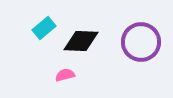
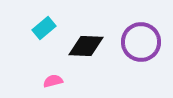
black diamond: moved 5 px right, 5 px down
pink semicircle: moved 12 px left, 6 px down
